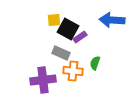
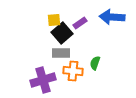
blue arrow: moved 3 px up
black square: moved 6 px left, 4 px down; rotated 20 degrees clockwise
purple rectangle: moved 14 px up
gray rectangle: rotated 24 degrees counterclockwise
purple cross: rotated 10 degrees counterclockwise
